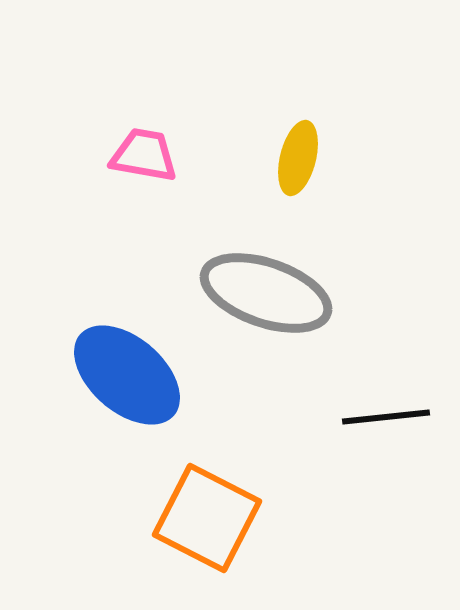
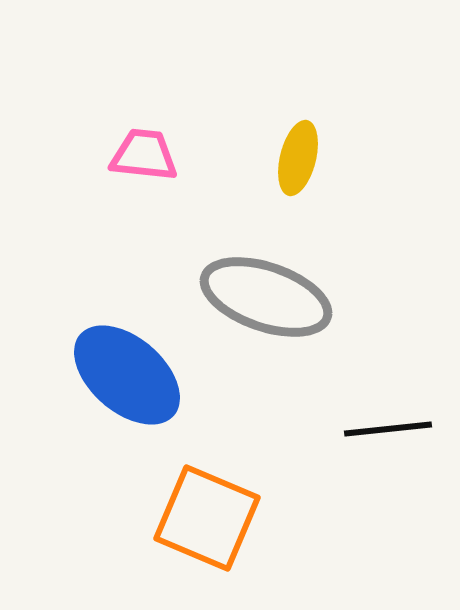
pink trapezoid: rotated 4 degrees counterclockwise
gray ellipse: moved 4 px down
black line: moved 2 px right, 12 px down
orange square: rotated 4 degrees counterclockwise
